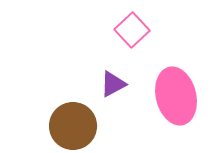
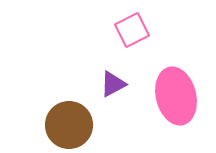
pink square: rotated 16 degrees clockwise
brown circle: moved 4 px left, 1 px up
